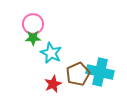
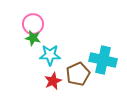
green star: rotated 14 degrees clockwise
cyan star: moved 1 px left, 2 px down; rotated 25 degrees counterclockwise
cyan cross: moved 3 px right, 12 px up
red star: moved 3 px up
